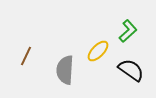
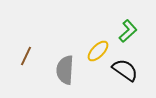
black semicircle: moved 6 px left
